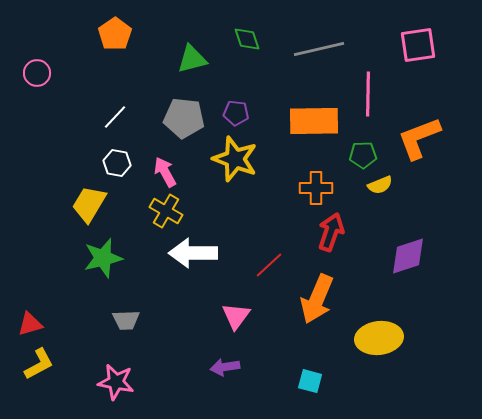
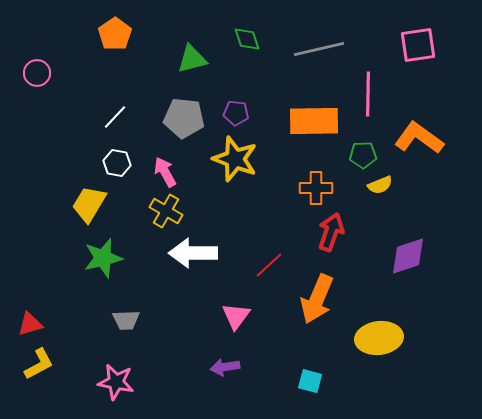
orange L-shape: rotated 57 degrees clockwise
